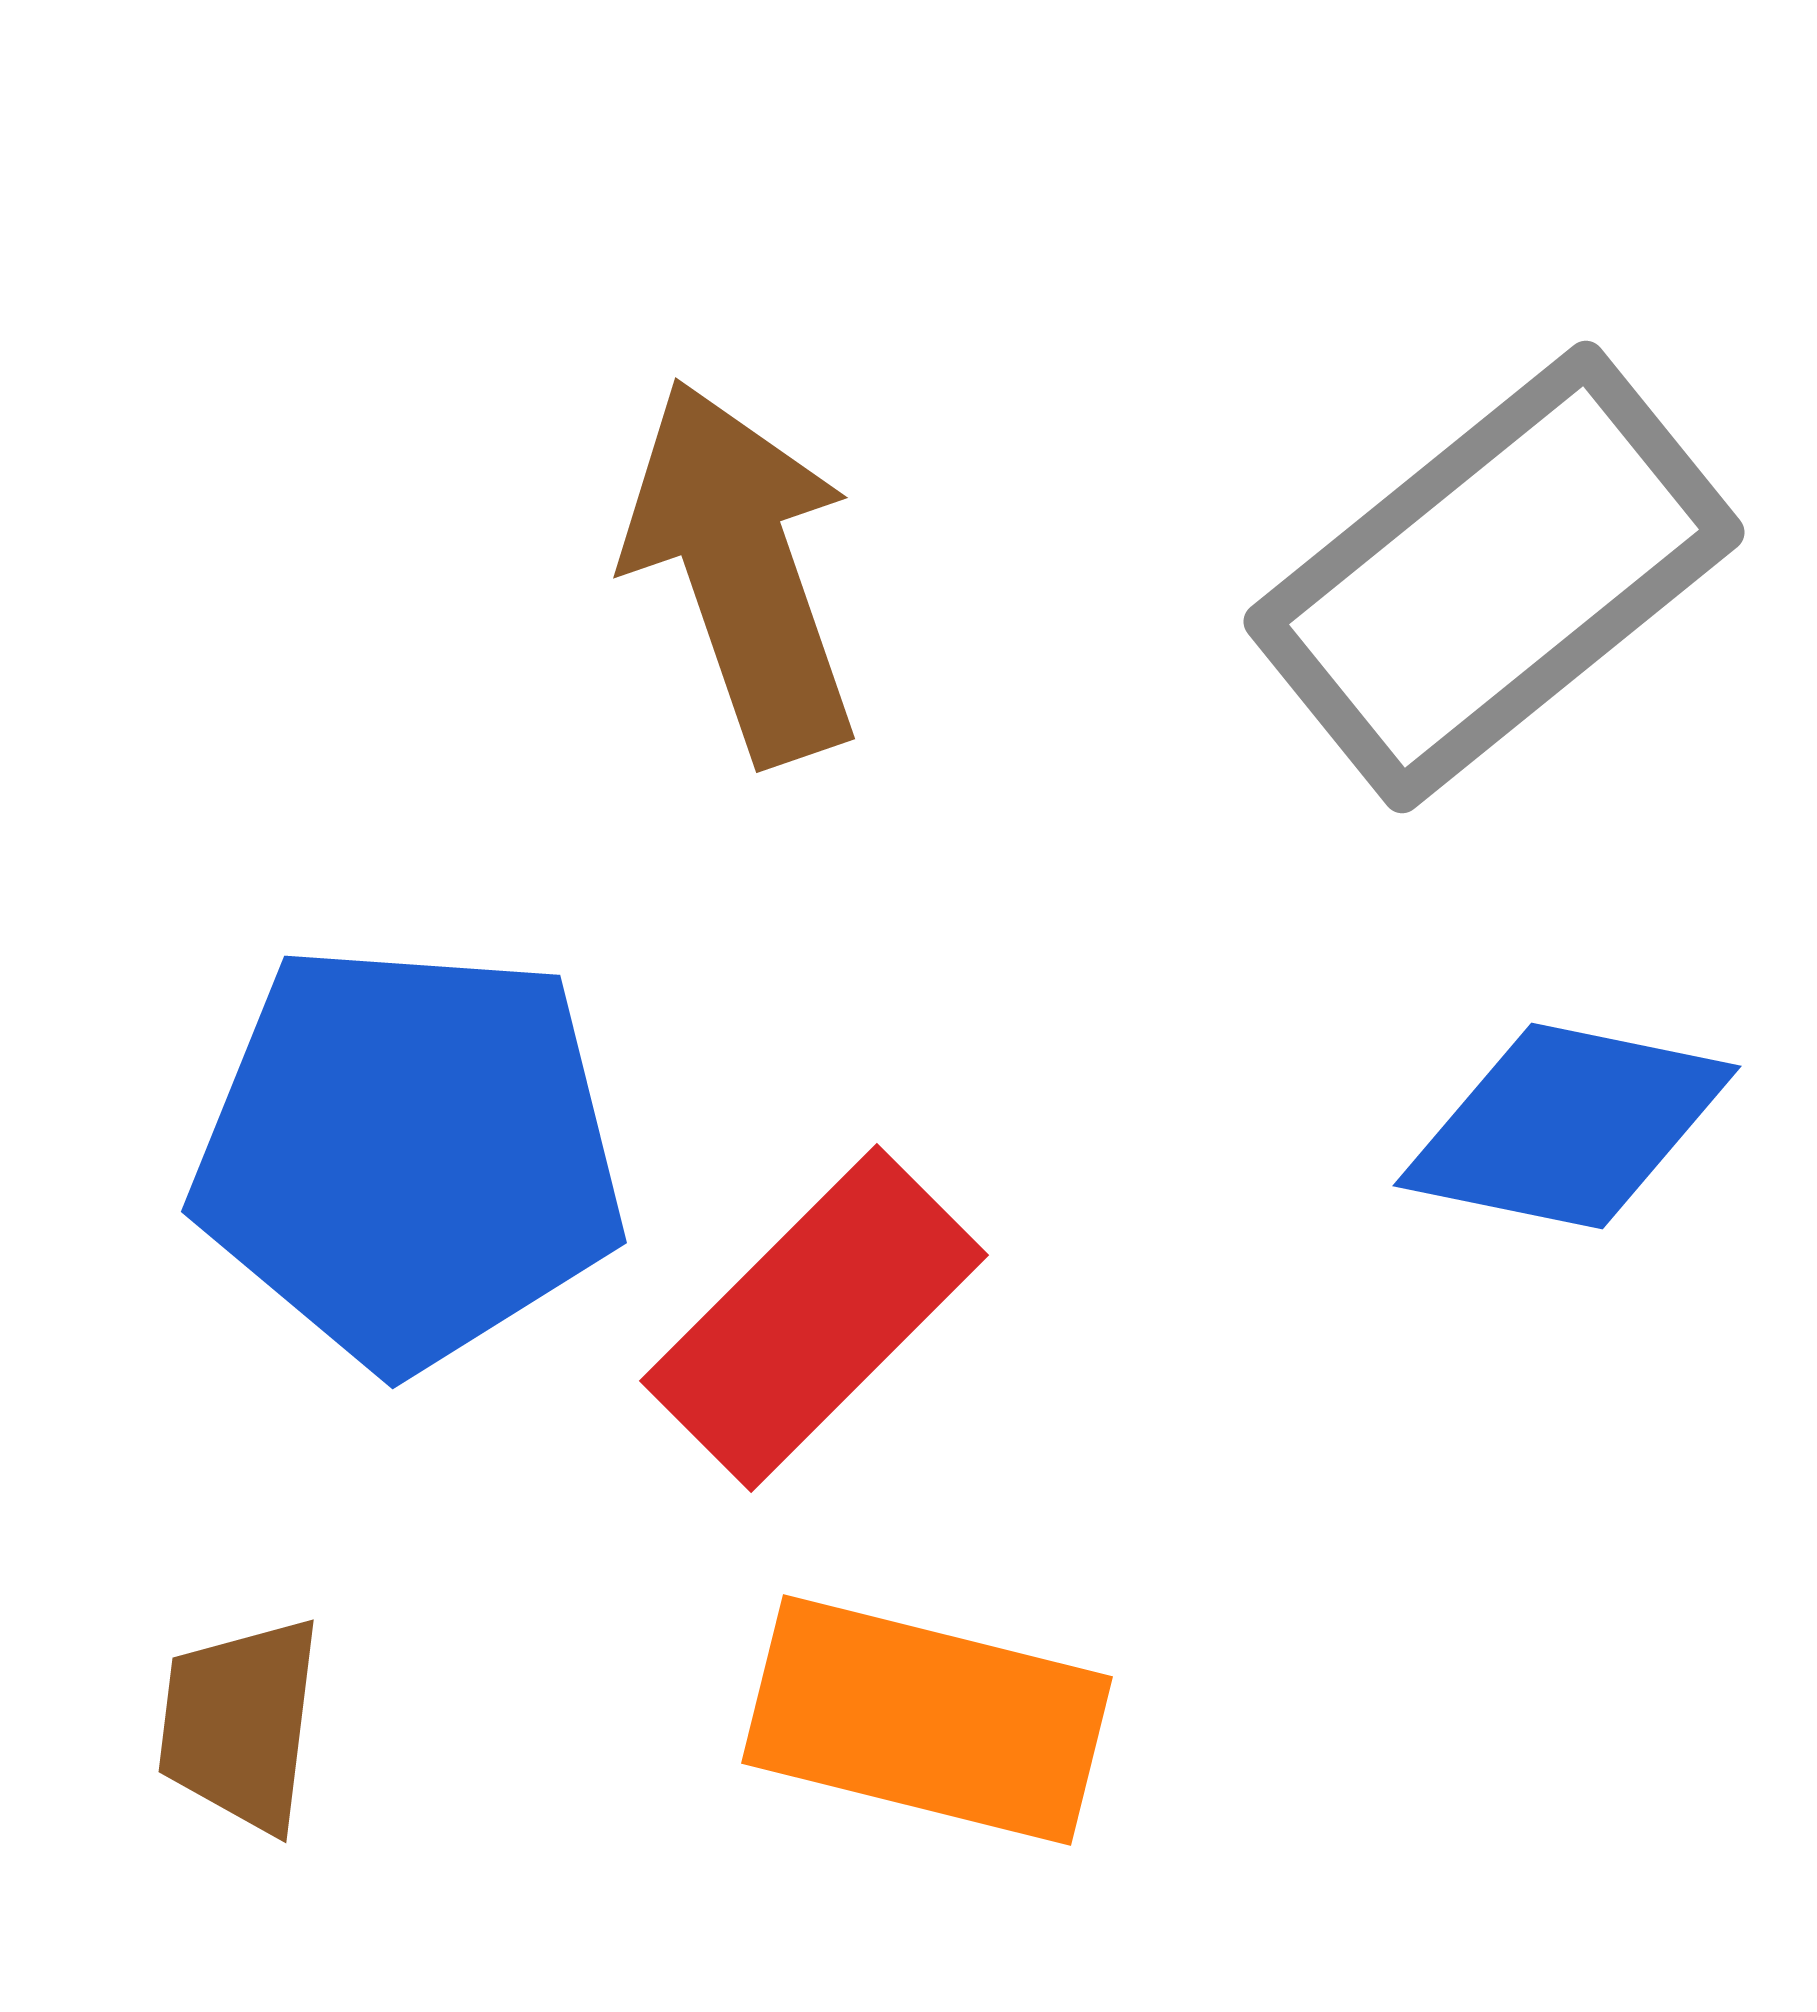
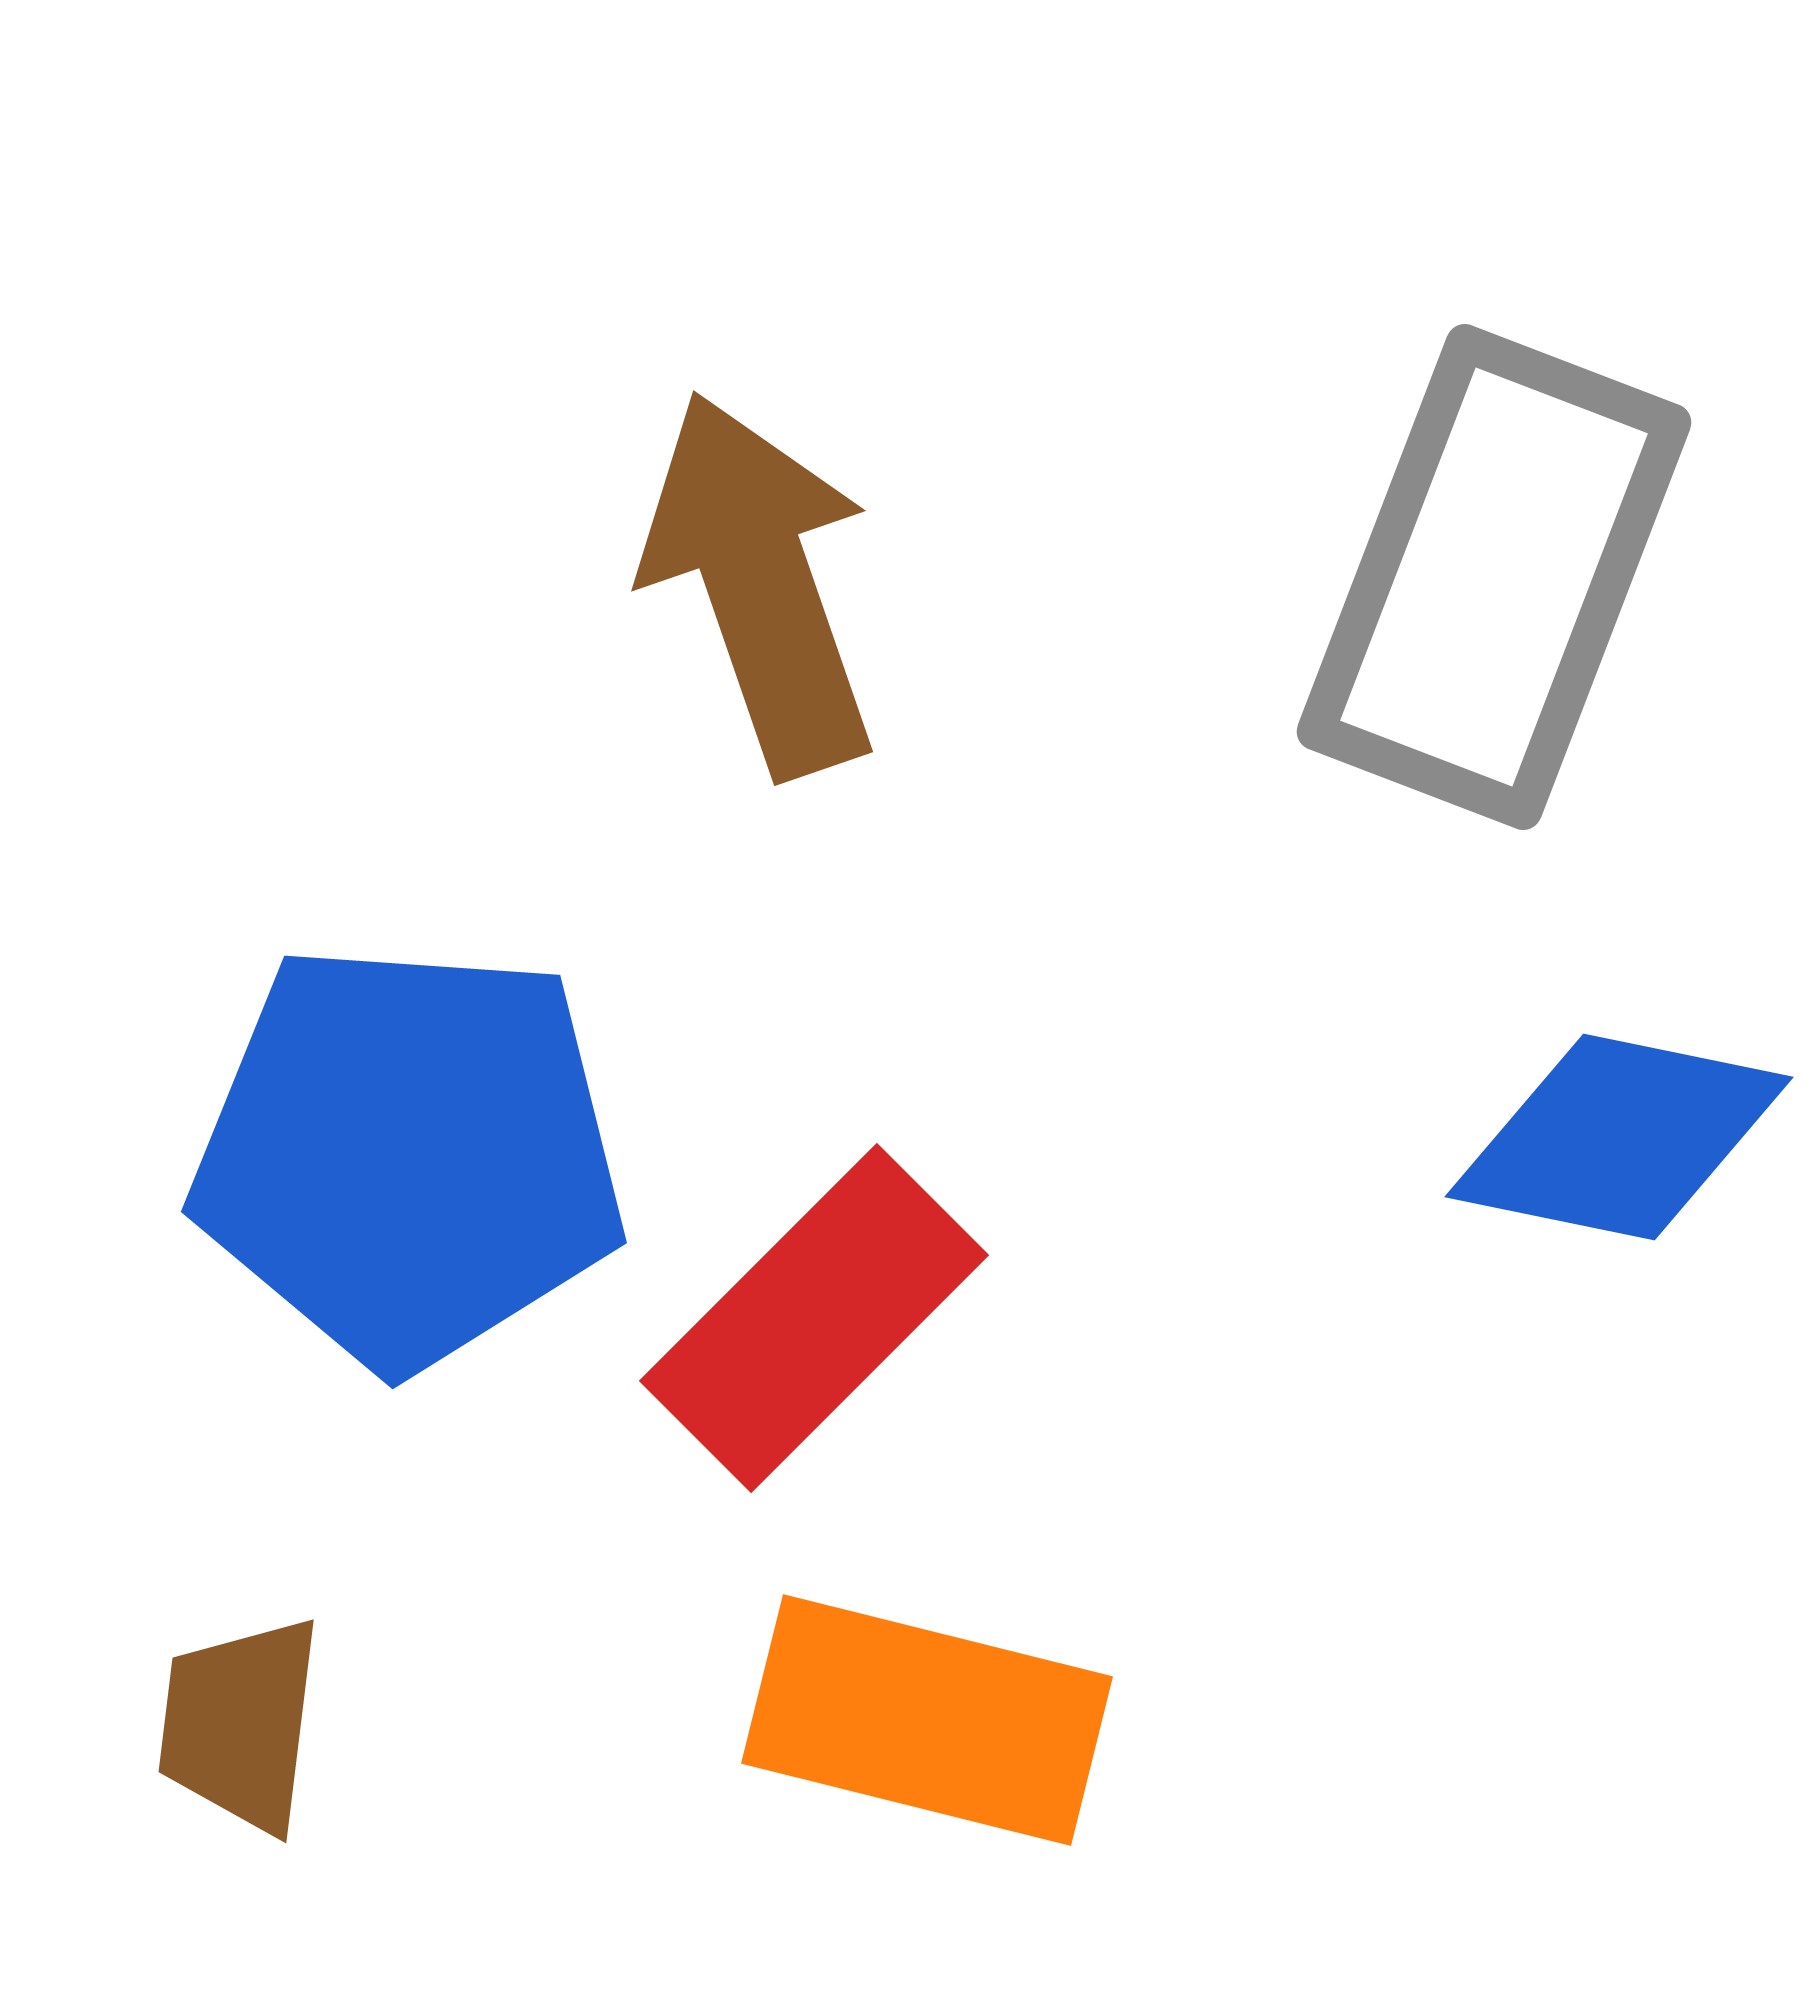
brown arrow: moved 18 px right, 13 px down
gray rectangle: rotated 30 degrees counterclockwise
blue diamond: moved 52 px right, 11 px down
